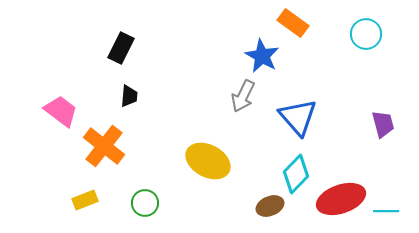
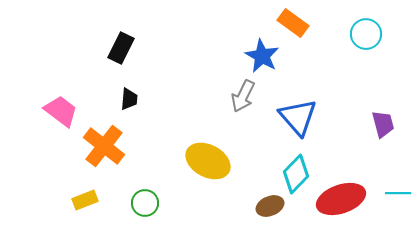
black trapezoid: moved 3 px down
cyan line: moved 12 px right, 18 px up
